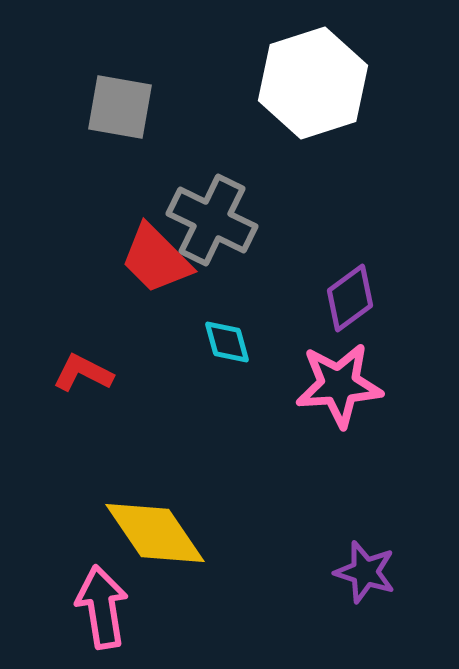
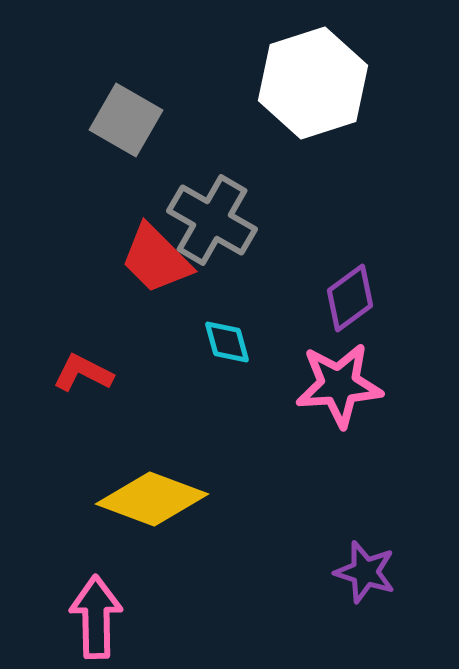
gray square: moved 6 px right, 13 px down; rotated 20 degrees clockwise
gray cross: rotated 4 degrees clockwise
yellow diamond: moved 3 px left, 34 px up; rotated 35 degrees counterclockwise
pink arrow: moved 6 px left, 10 px down; rotated 8 degrees clockwise
